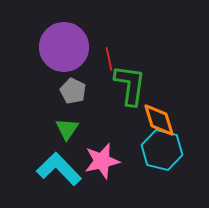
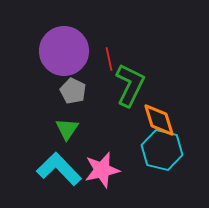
purple circle: moved 4 px down
green L-shape: rotated 18 degrees clockwise
pink star: moved 9 px down
